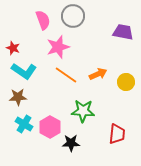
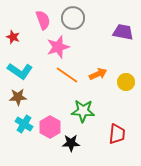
gray circle: moved 2 px down
red star: moved 11 px up
cyan L-shape: moved 4 px left
orange line: moved 1 px right
